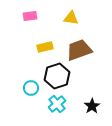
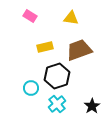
pink rectangle: rotated 40 degrees clockwise
